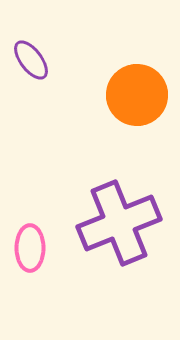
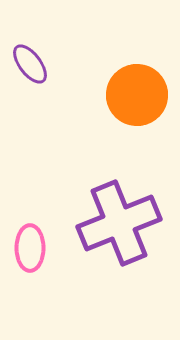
purple ellipse: moved 1 px left, 4 px down
